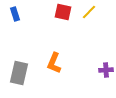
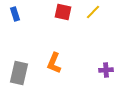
yellow line: moved 4 px right
